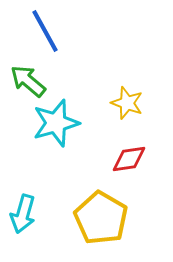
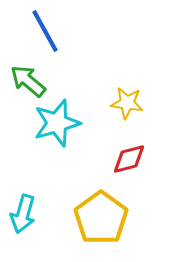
yellow star: rotated 12 degrees counterclockwise
cyan star: moved 1 px right
red diamond: rotated 6 degrees counterclockwise
yellow pentagon: rotated 6 degrees clockwise
